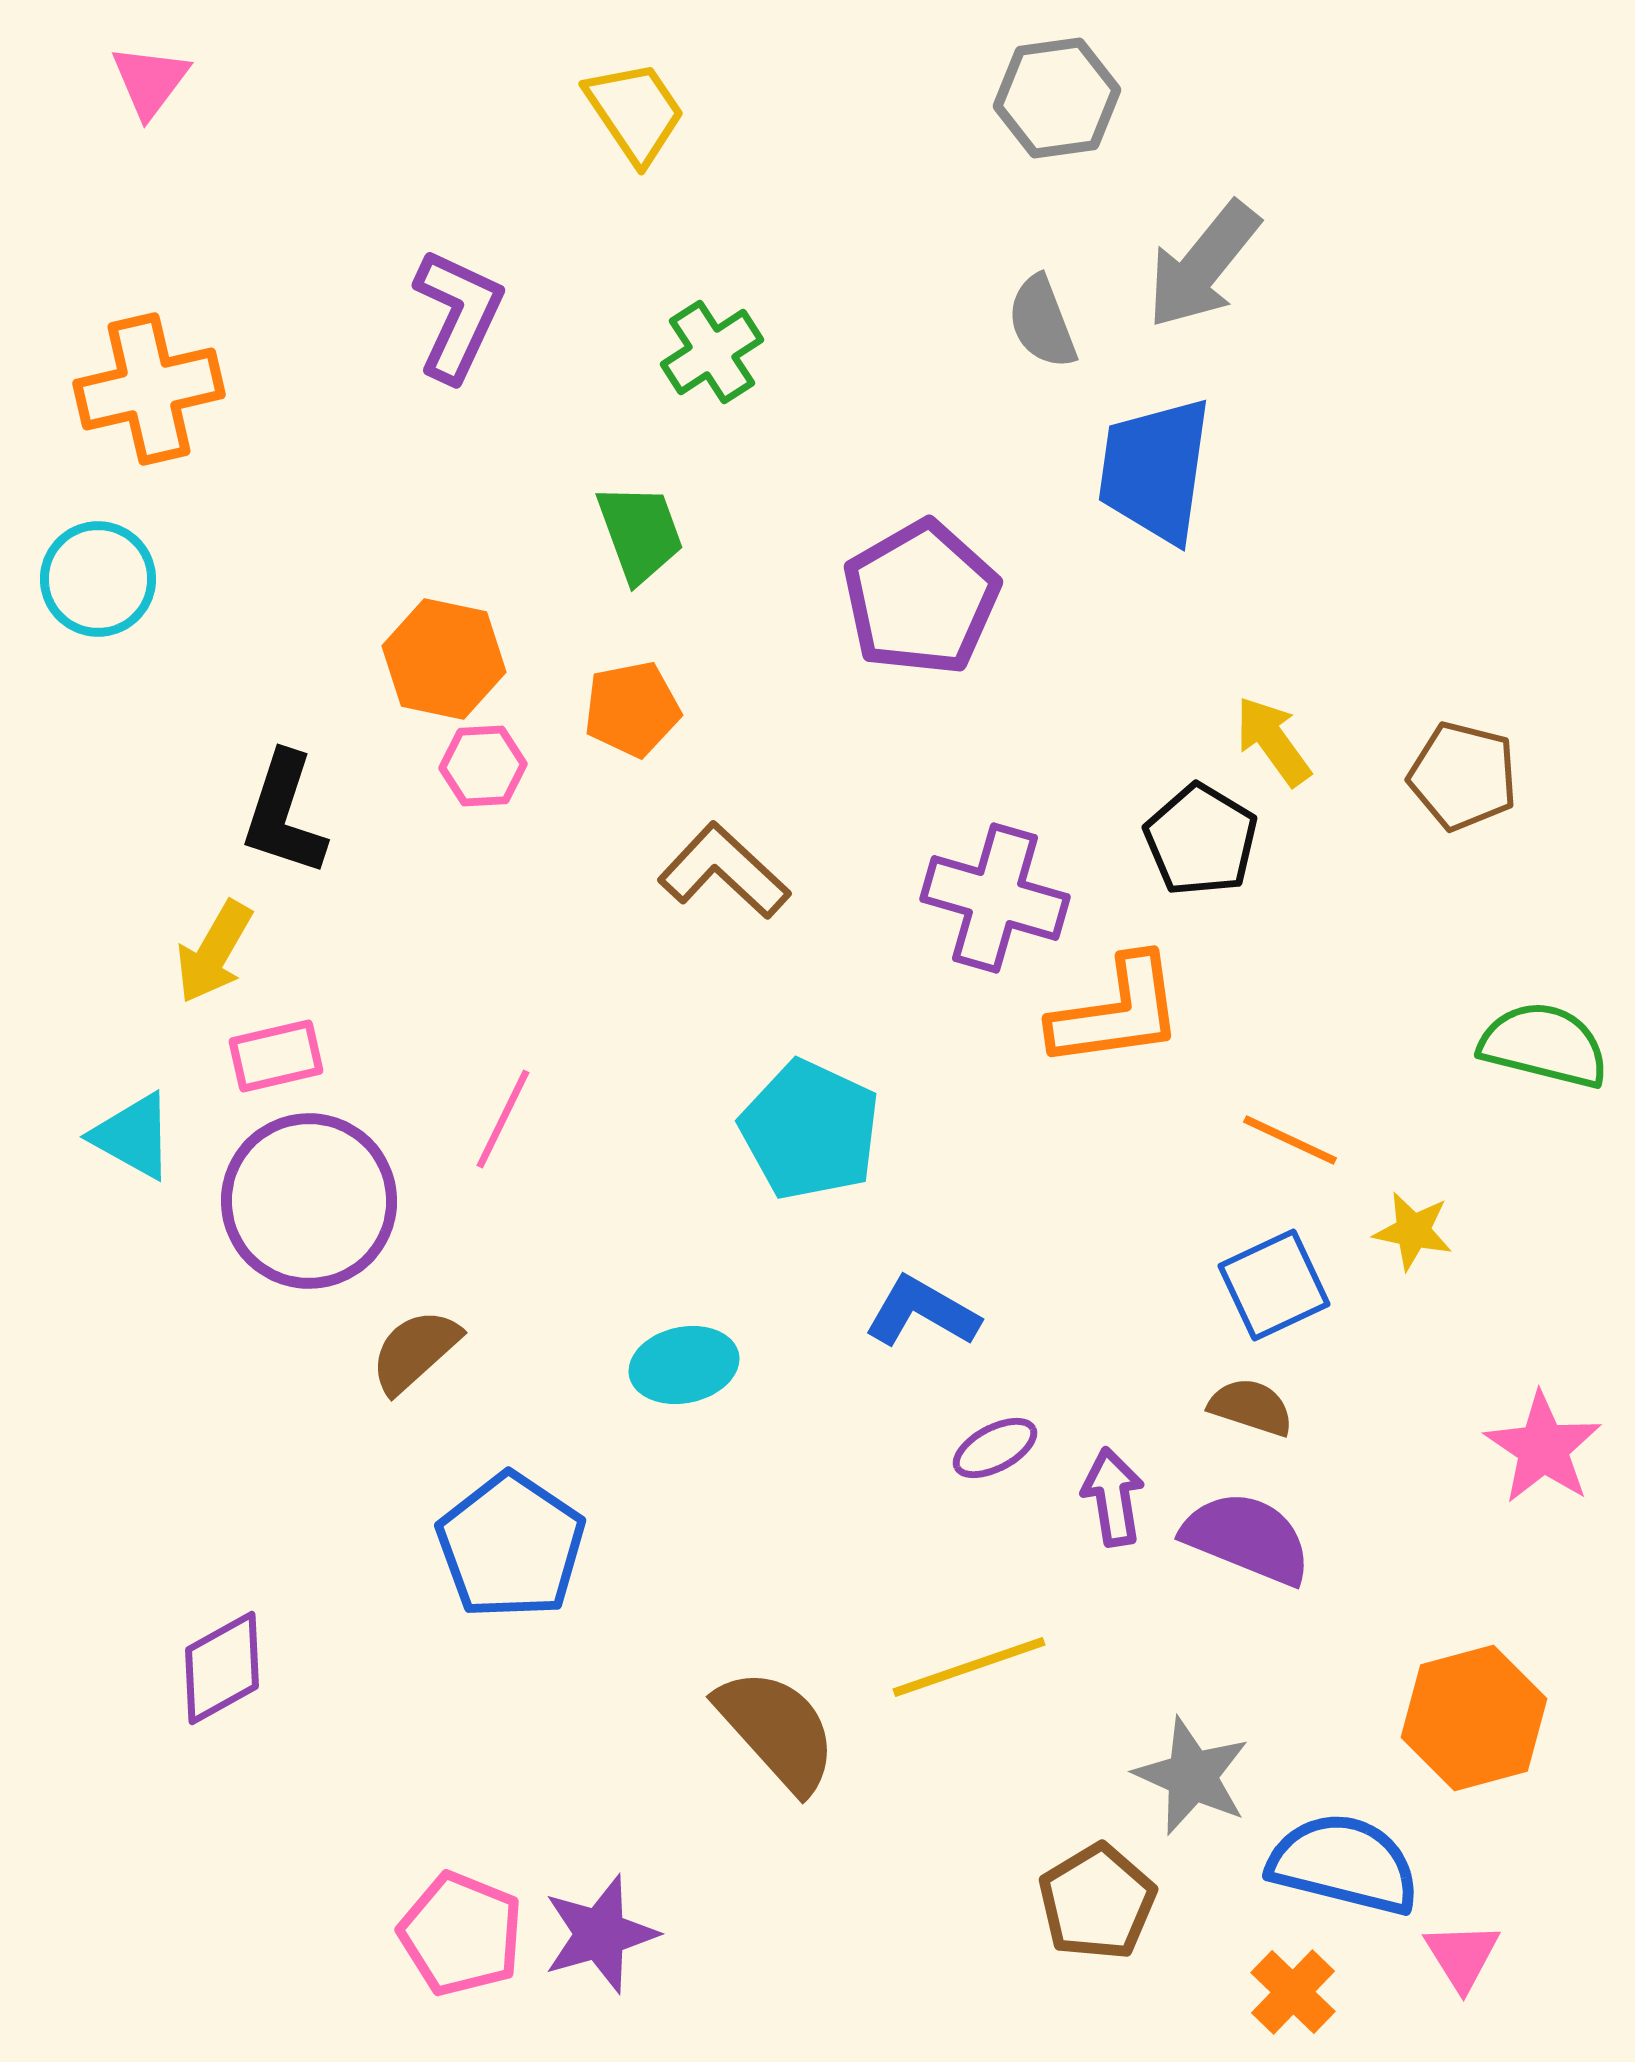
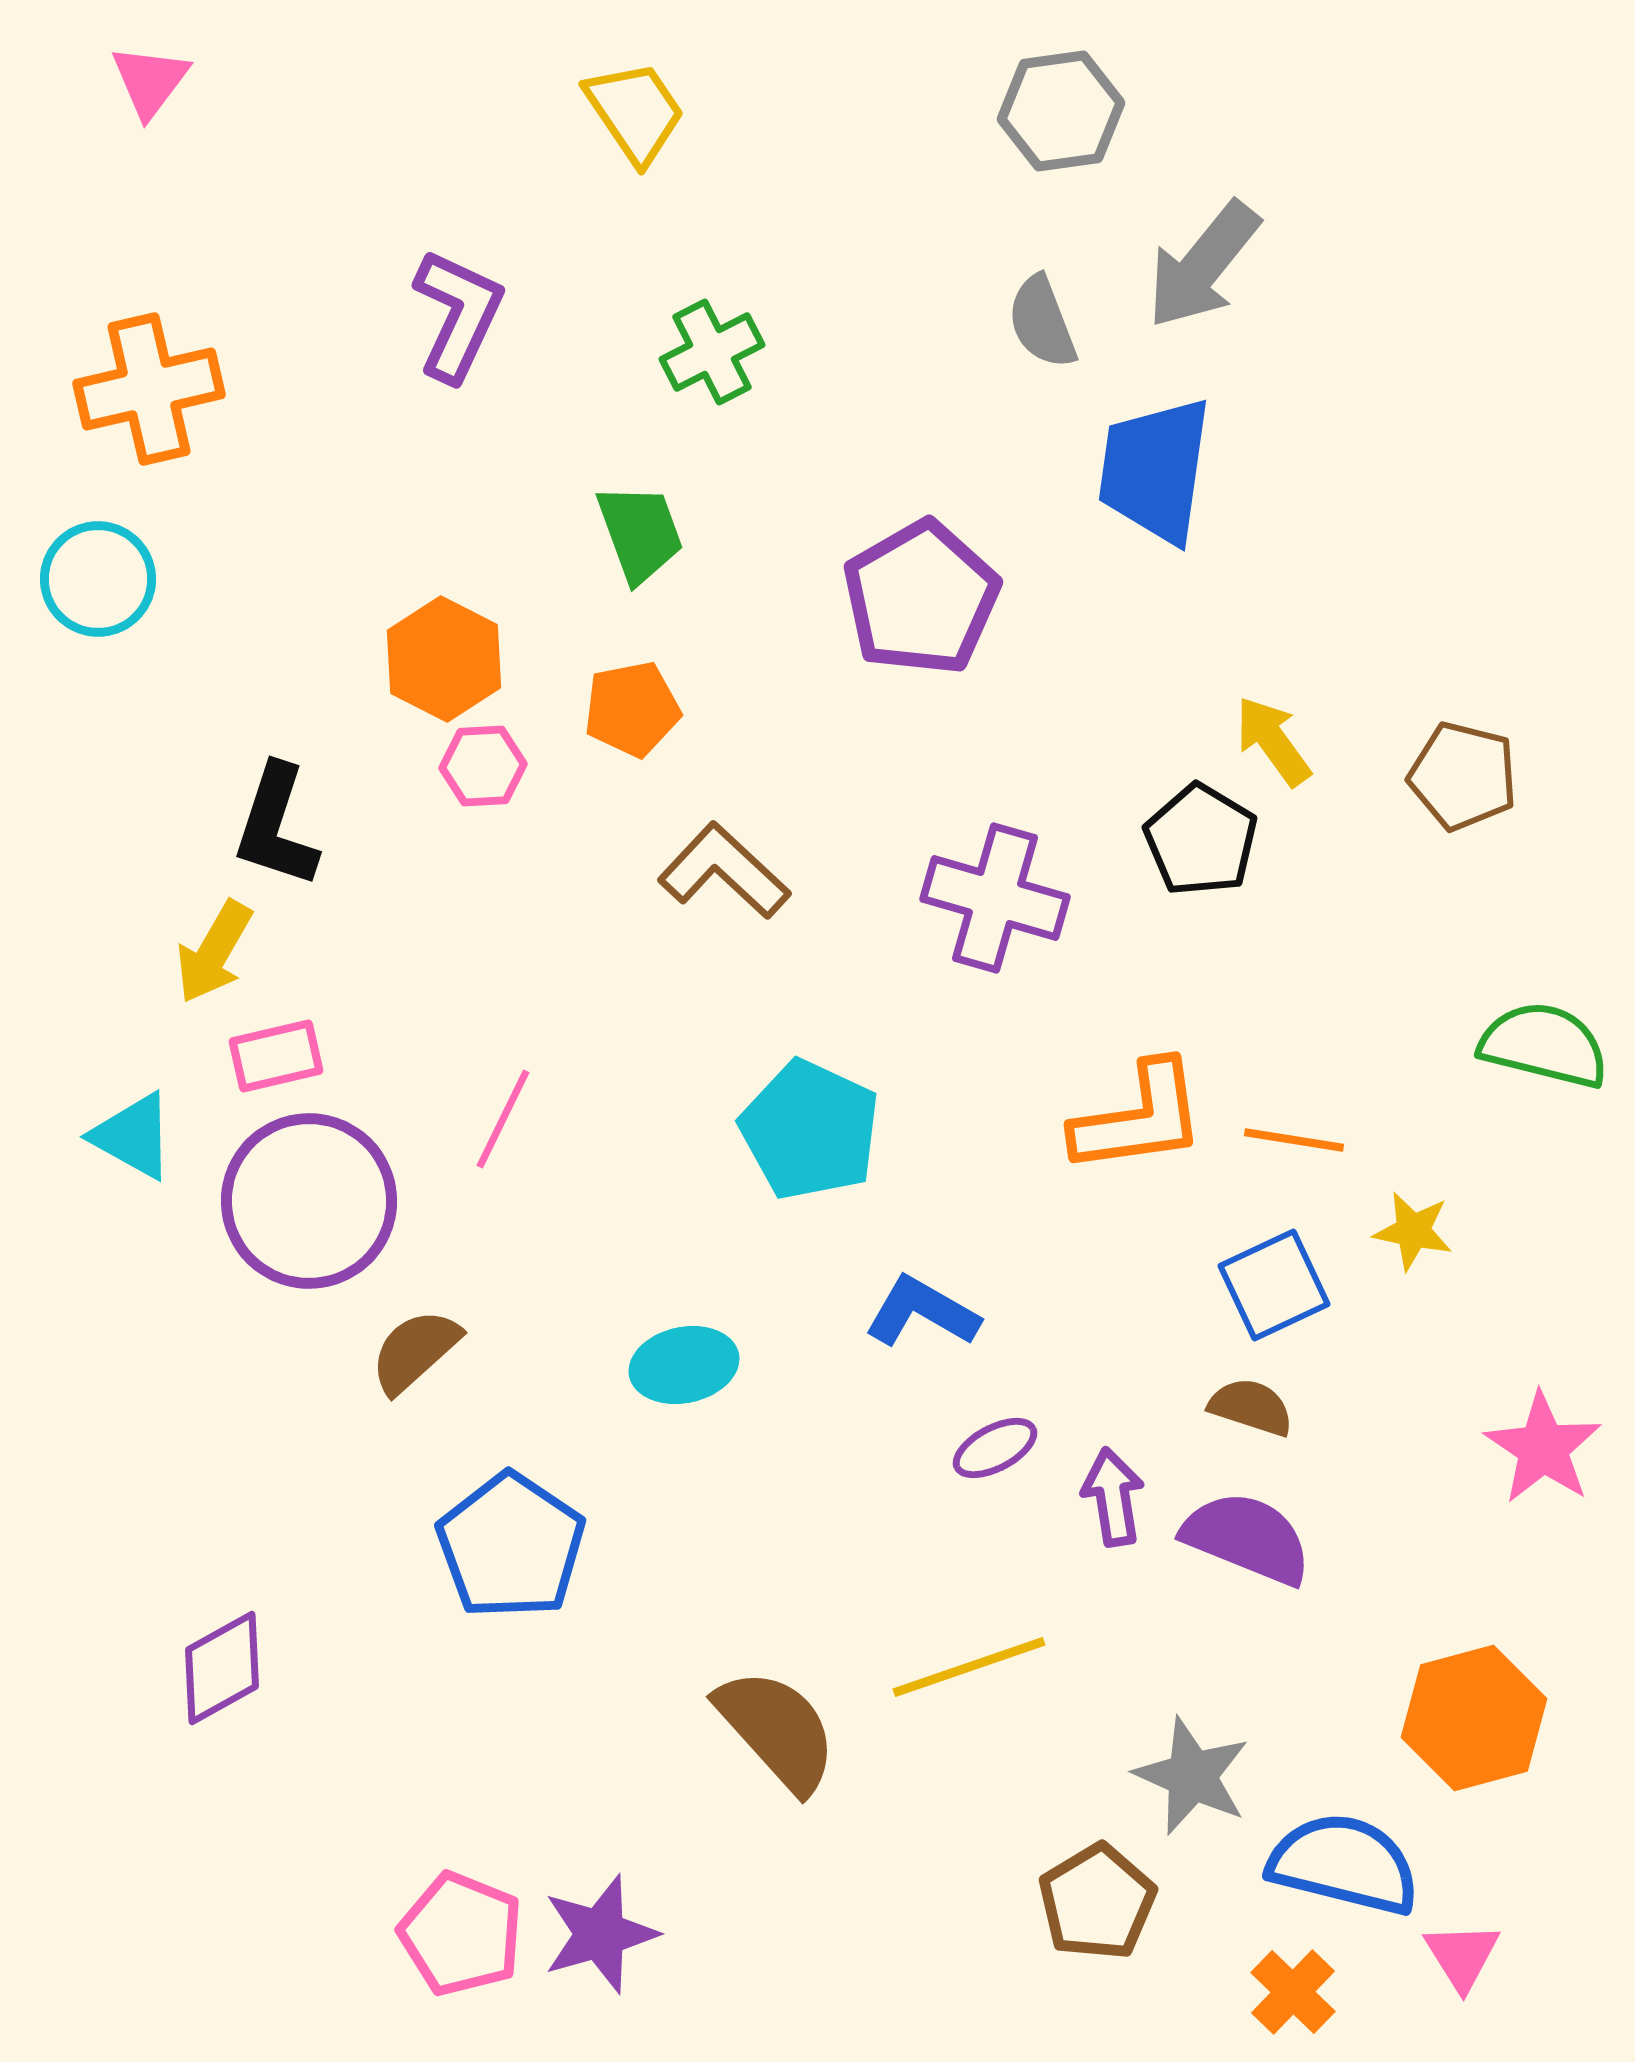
gray hexagon at (1057, 98): moved 4 px right, 13 px down
green cross at (712, 352): rotated 6 degrees clockwise
orange hexagon at (444, 659): rotated 15 degrees clockwise
black L-shape at (284, 814): moved 8 px left, 12 px down
orange L-shape at (1117, 1012): moved 22 px right, 106 px down
orange line at (1290, 1140): moved 4 px right; rotated 16 degrees counterclockwise
